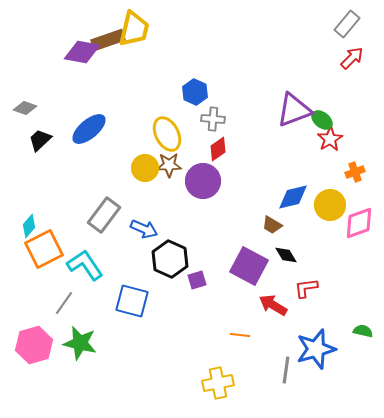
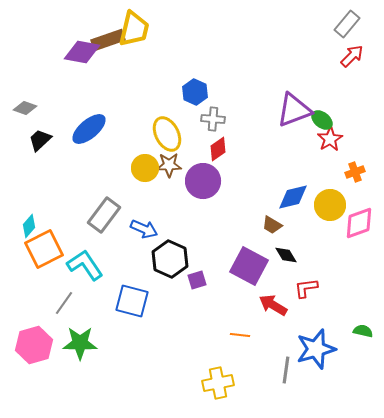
red arrow at (352, 58): moved 2 px up
green star at (80, 343): rotated 12 degrees counterclockwise
